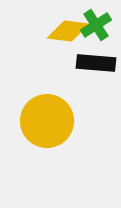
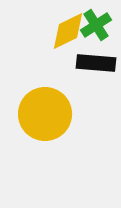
yellow diamond: rotated 33 degrees counterclockwise
yellow circle: moved 2 px left, 7 px up
